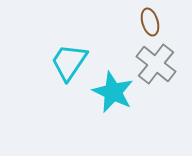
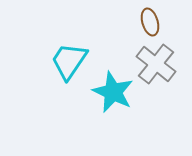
cyan trapezoid: moved 1 px up
